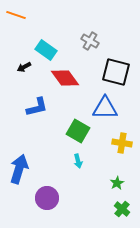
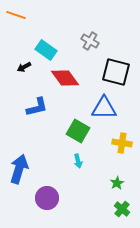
blue triangle: moved 1 px left
